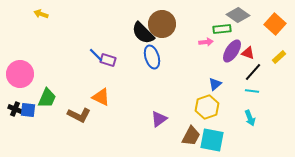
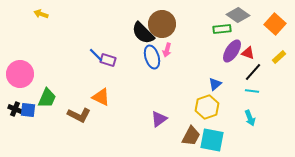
pink arrow: moved 39 px left, 8 px down; rotated 112 degrees clockwise
